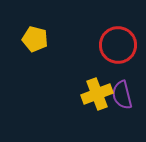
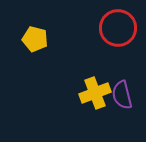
red circle: moved 17 px up
yellow cross: moved 2 px left, 1 px up
